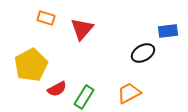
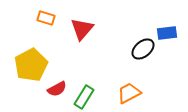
blue rectangle: moved 1 px left, 2 px down
black ellipse: moved 4 px up; rotated 10 degrees counterclockwise
